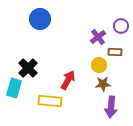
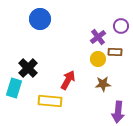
yellow circle: moved 1 px left, 6 px up
purple arrow: moved 7 px right, 5 px down
